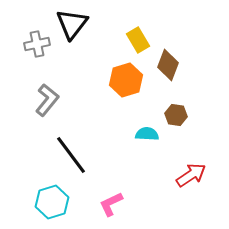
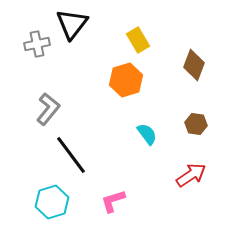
brown diamond: moved 26 px right
gray L-shape: moved 1 px right, 9 px down
brown hexagon: moved 20 px right, 9 px down
cyan semicircle: rotated 50 degrees clockwise
pink L-shape: moved 2 px right, 3 px up; rotated 8 degrees clockwise
